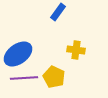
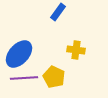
blue ellipse: moved 1 px right; rotated 12 degrees counterclockwise
